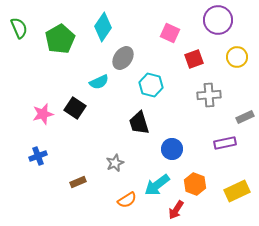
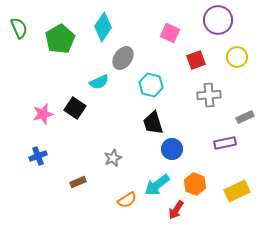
red square: moved 2 px right, 1 px down
black trapezoid: moved 14 px right
gray star: moved 2 px left, 5 px up
